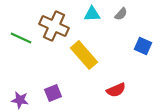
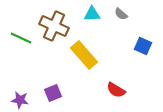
gray semicircle: rotated 88 degrees clockwise
red semicircle: rotated 54 degrees clockwise
